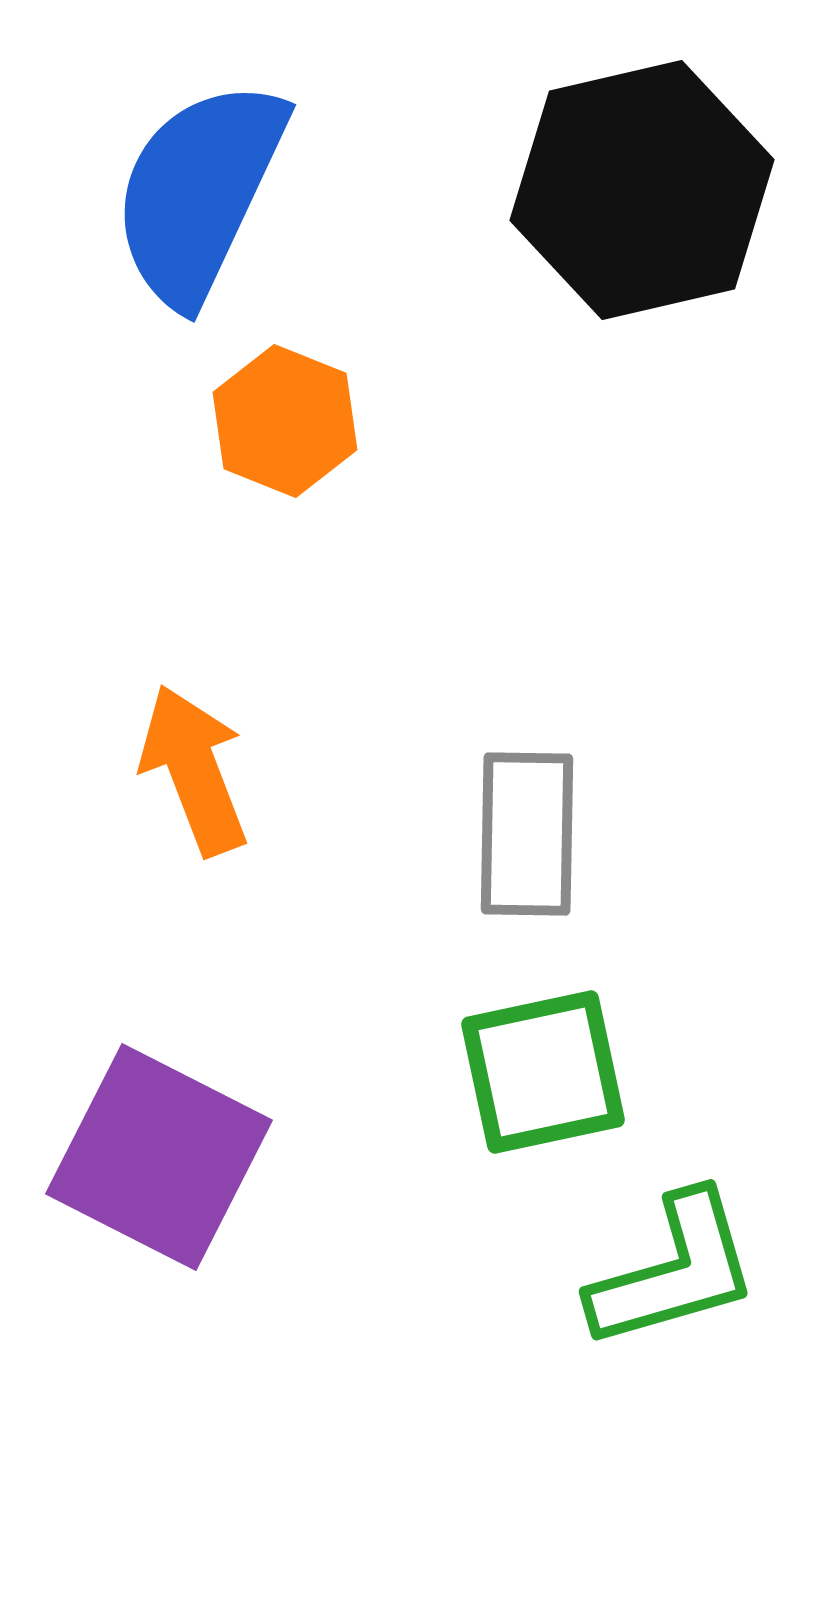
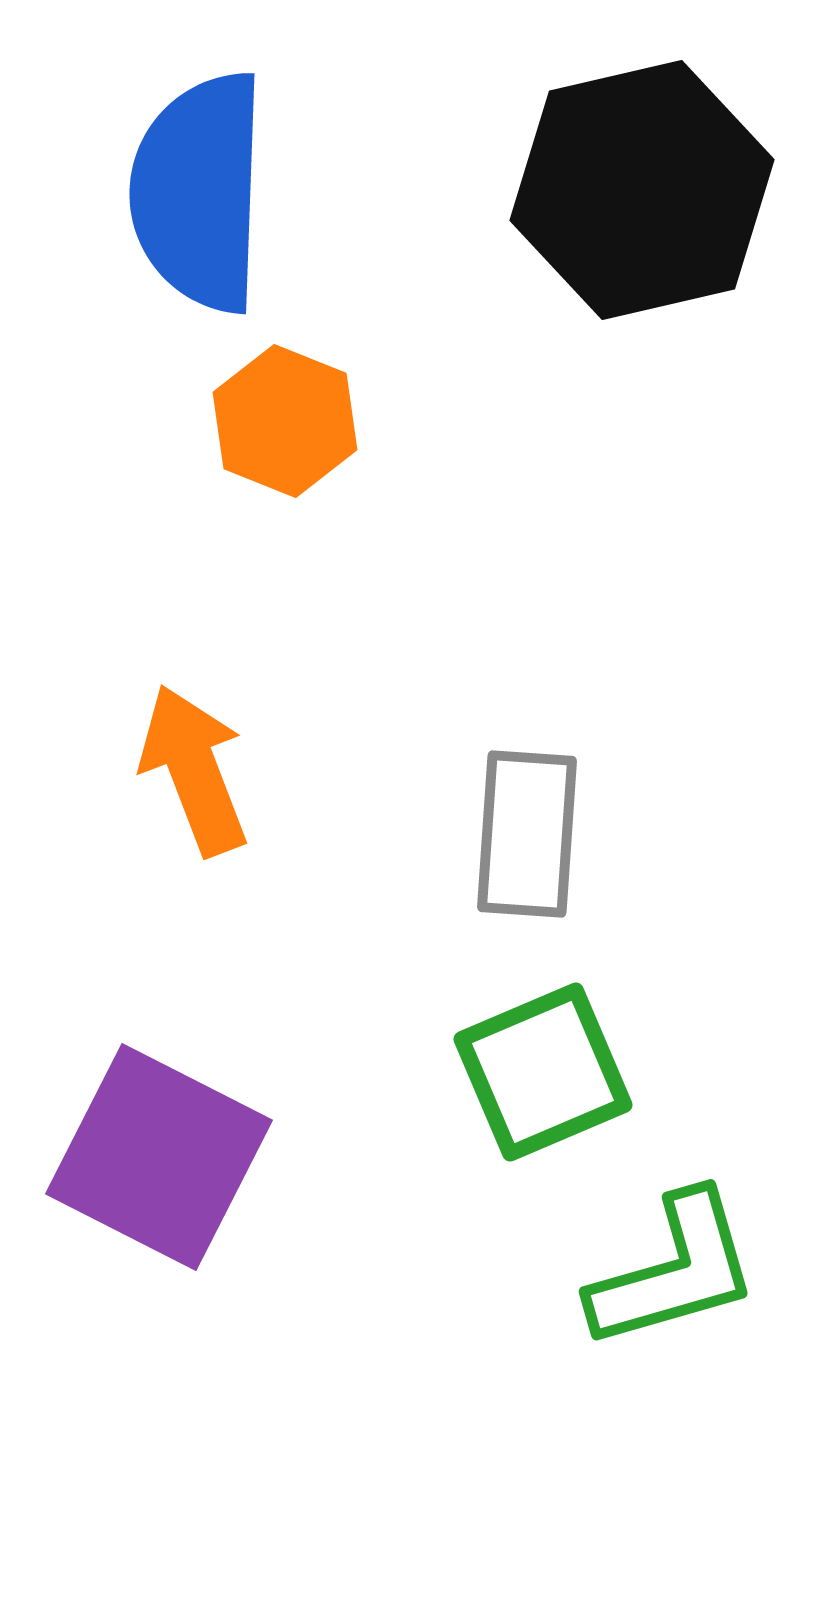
blue semicircle: rotated 23 degrees counterclockwise
gray rectangle: rotated 3 degrees clockwise
green square: rotated 11 degrees counterclockwise
